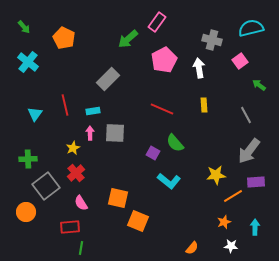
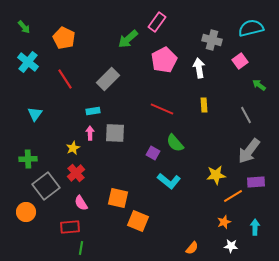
red line at (65, 105): moved 26 px up; rotated 20 degrees counterclockwise
